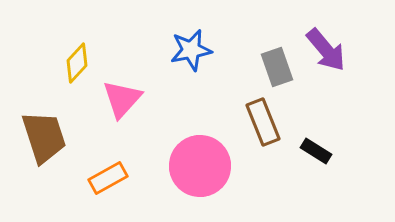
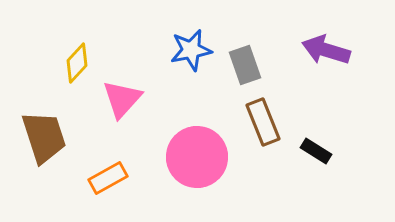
purple arrow: rotated 147 degrees clockwise
gray rectangle: moved 32 px left, 2 px up
pink circle: moved 3 px left, 9 px up
